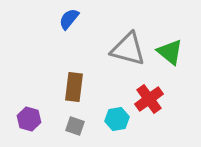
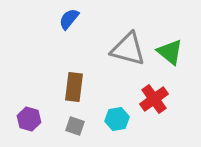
red cross: moved 5 px right
